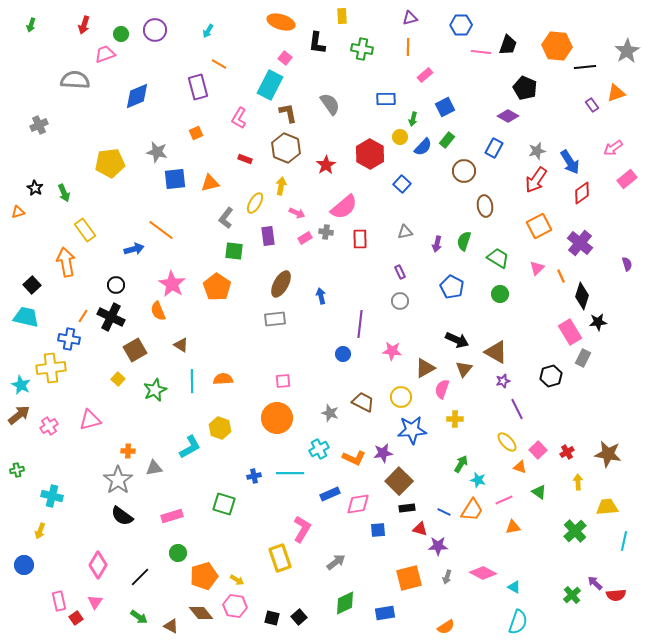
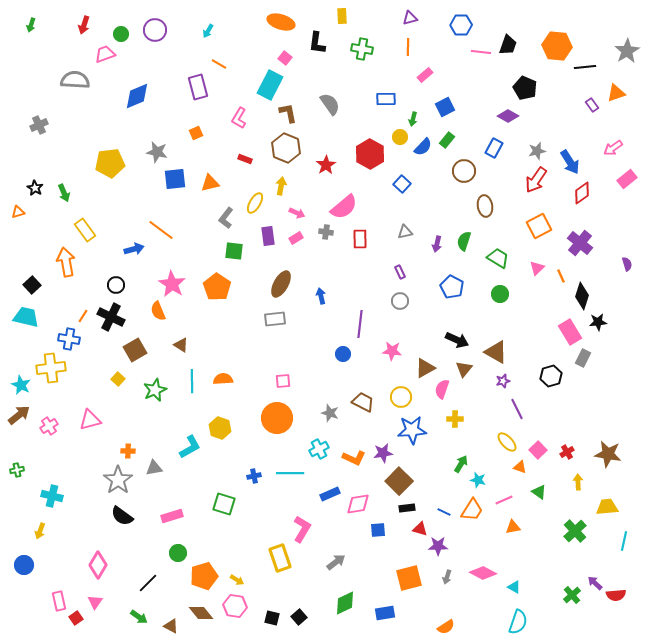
pink rectangle at (305, 238): moved 9 px left
black line at (140, 577): moved 8 px right, 6 px down
